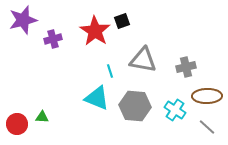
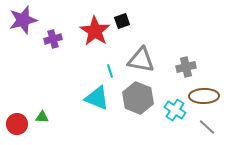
gray triangle: moved 2 px left
brown ellipse: moved 3 px left
gray hexagon: moved 3 px right, 8 px up; rotated 16 degrees clockwise
